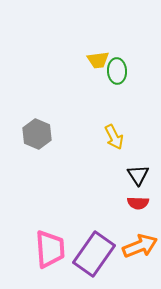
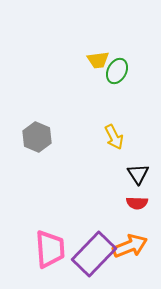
green ellipse: rotated 30 degrees clockwise
gray hexagon: moved 3 px down
black triangle: moved 1 px up
red semicircle: moved 1 px left
orange arrow: moved 10 px left
purple rectangle: rotated 9 degrees clockwise
